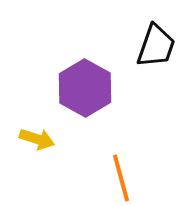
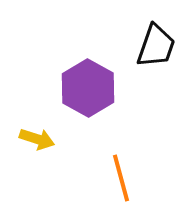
purple hexagon: moved 3 px right
